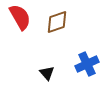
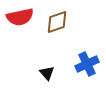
red semicircle: rotated 108 degrees clockwise
